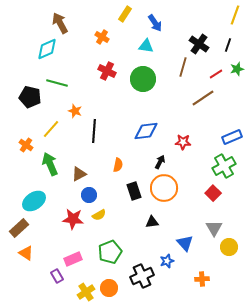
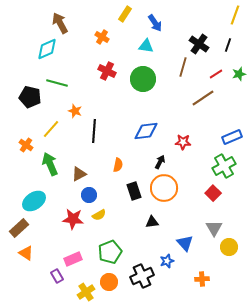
green star at (237, 69): moved 2 px right, 5 px down
orange circle at (109, 288): moved 6 px up
